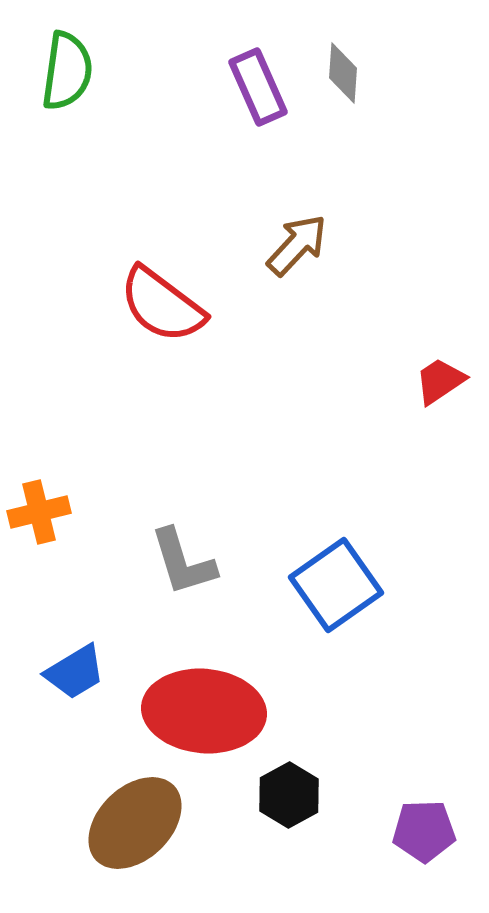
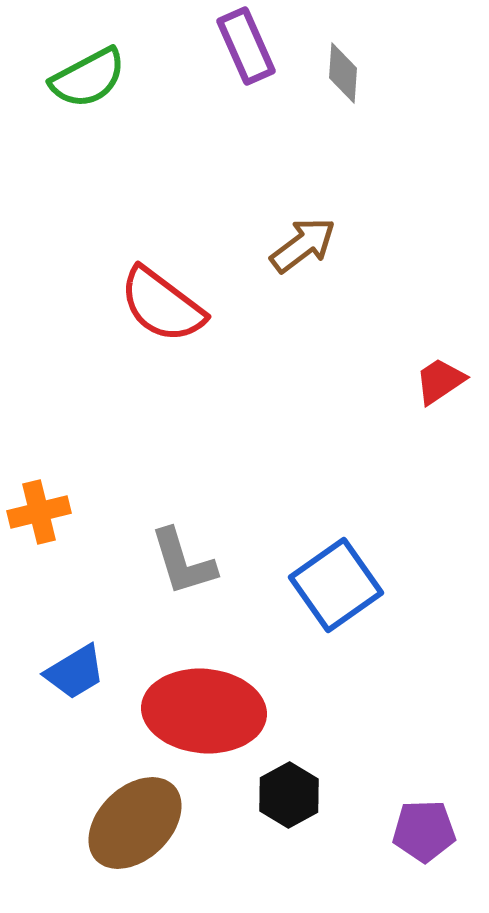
green semicircle: moved 21 px right, 7 px down; rotated 54 degrees clockwise
purple rectangle: moved 12 px left, 41 px up
brown arrow: moved 6 px right; rotated 10 degrees clockwise
